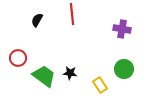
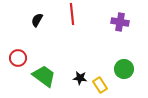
purple cross: moved 2 px left, 7 px up
black star: moved 10 px right, 5 px down
